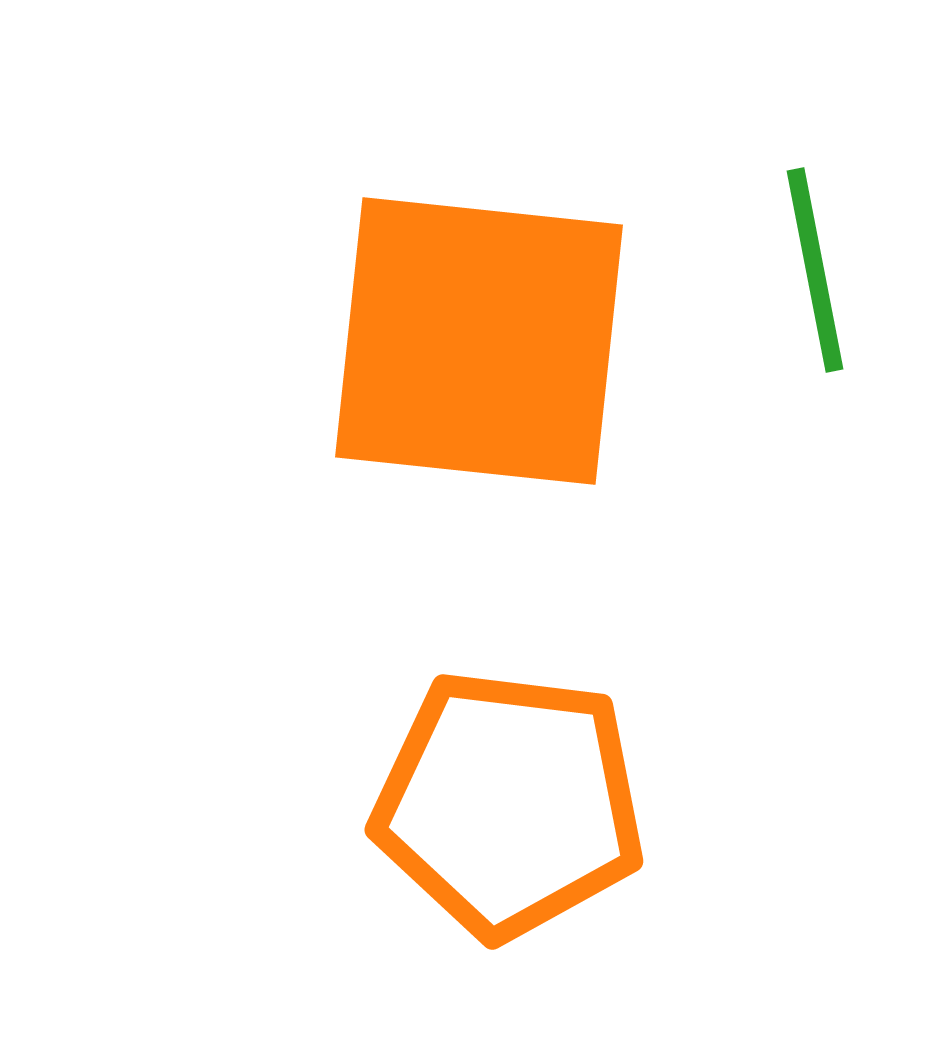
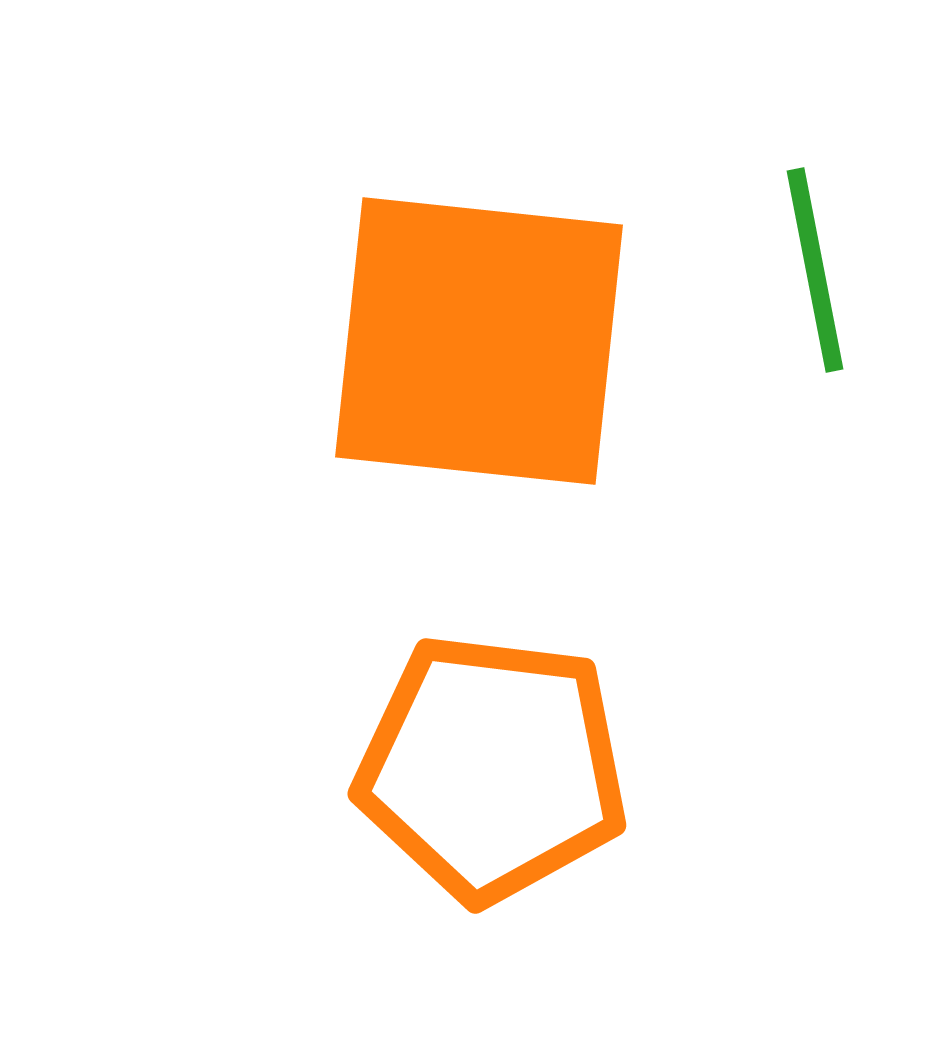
orange pentagon: moved 17 px left, 36 px up
